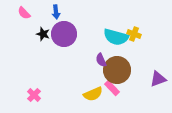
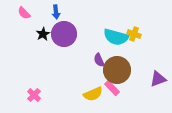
black star: rotated 24 degrees clockwise
purple semicircle: moved 2 px left
